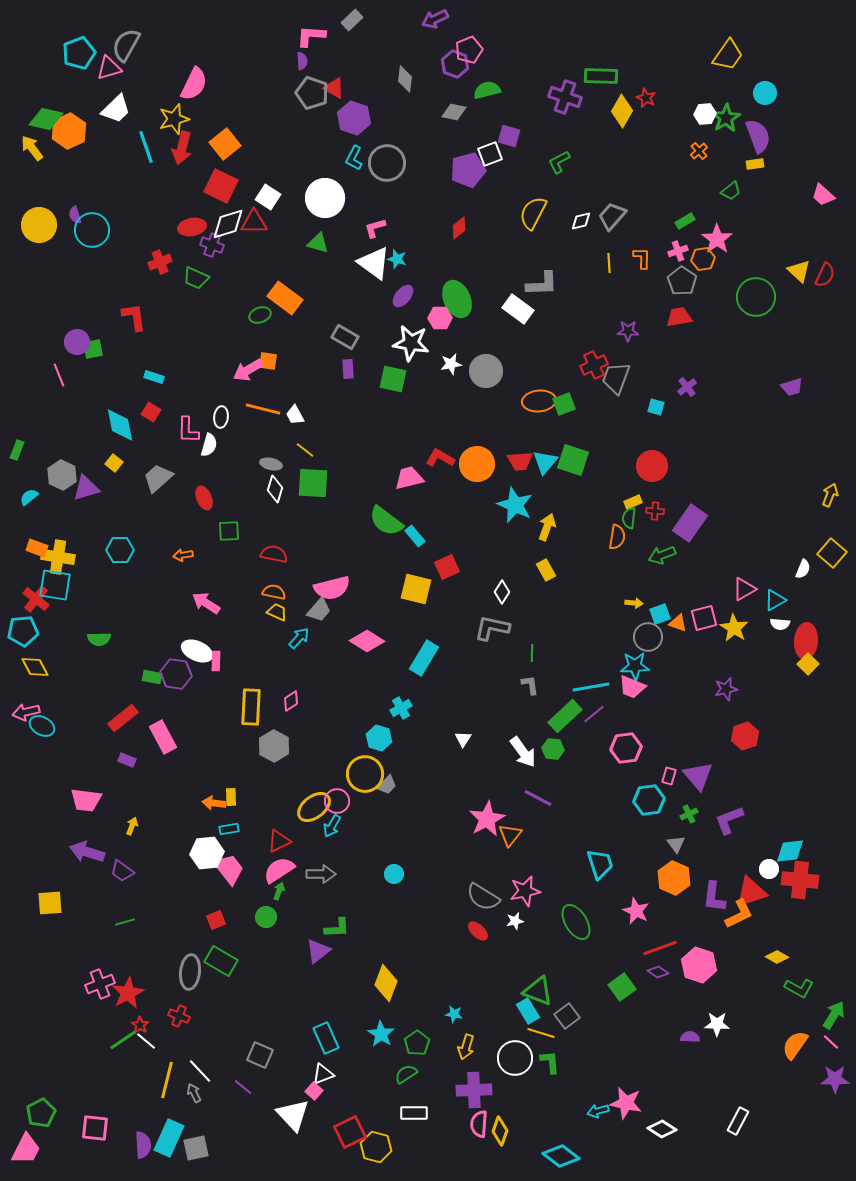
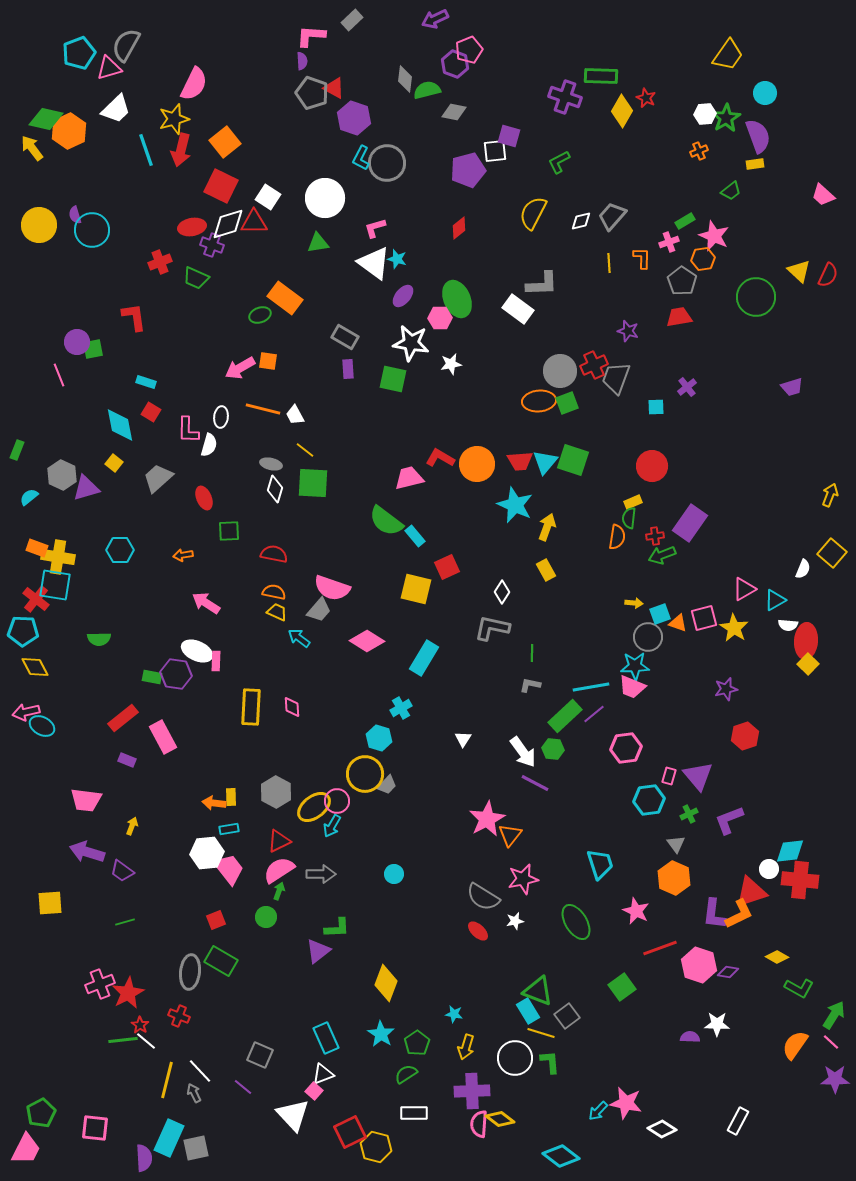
green semicircle at (487, 90): moved 60 px left
orange square at (225, 144): moved 2 px up
cyan line at (146, 147): moved 3 px down
red arrow at (182, 148): moved 1 px left, 2 px down
orange cross at (699, 151): rotated 18 degrees clockwise
white square at (490, 154): moved 5 px right, 3 px up; rotated 15 degrees clockwise
cyan L-shape at (354, 158): moved 7 px right
pink star at (717, 239): moved 3 px left, 3 px up; rotated 12 degrees counterclockwise
green triangle at (318, 243): rotated 25 degrees counterclockwise
pink cross at (678, 251): moved 9 px left, 9 px up
red semicircle at (825, 275): moved 3 px right
purple star at (628, 331): rotated 15 degrees clockwise
pink arrow at (248, 370): moved 8 px left, 2 px up
gray circle at (486, 371): moved 74 px right
cyan rectangle at (154, 377): moved 8 px left, 5 px down
green square at (564, 404): moved 3 px right, 1 px up
cyan square at (656, 407): rotated 18 degrees counterclockwise
red cross at (655, 511): moved 25 px down; rotated 12 degrees counterclockwise
pink semicircle at (332, 588): rotated 33 degrees clockwise
white semicircle at (780, 624): moved 8 px right, 1 px down
cyan pentagon at (23, 631): rotated 8 degrees clockwise
cyan arrow at (299, 638): rotated 95 degrees counterclockwise
gray L-shape at (530, 685): rotated 70 degrees counterclockwise
pink diamond at (291, 701): moved 1 px right, 6 px down; rotated 60 degrees counterclockwise
gray hexagon at (274, 746): moved 2 px right, 46 px down
purple line at (538, 798): moved 3 px left, 15 px up
pink star at (525, 891): moved 2 px left, 12 px up
purple L-shape at (714, 897): moved 17 px down
purple diamond at (658, 972): moved 70 px right; rotated 25 degrees counterclockwise
green line at (123, 1040): rotated 28 degrees clockwise
purple cross at (474, 1090): moved 2 px left, 1 px down
cyan arrow at (598, 1111): rotated 30 degrees counterclockwise
yellow diamond at (500, 1131): moved 12 px up; rotated 72 degrees counterclockwise
purple semicircle at (143, 1145): moved 1 px right, 13 px down
